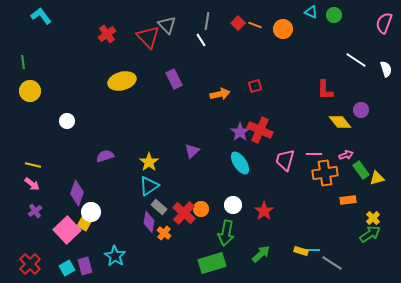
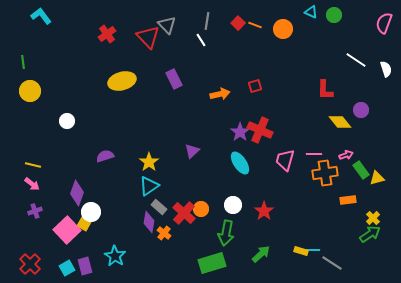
purple cross at (35, 211): rotated 16 degrees clockwise
